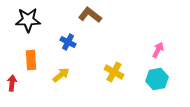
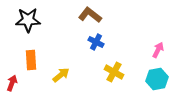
blue cross: moved 28 px right
red arrow: rotated 14 degrees clockwise
